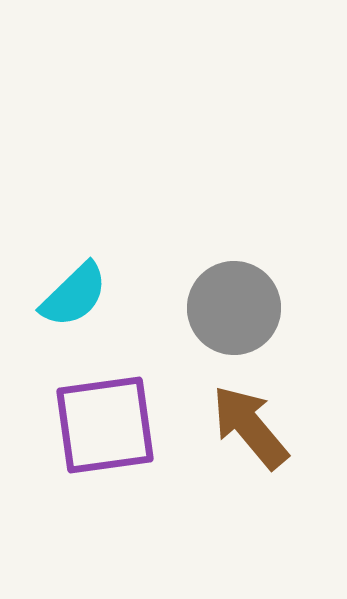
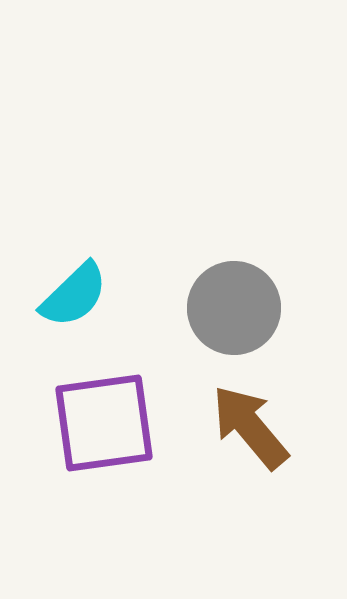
purple square: moved 1 px left, 2 px up
